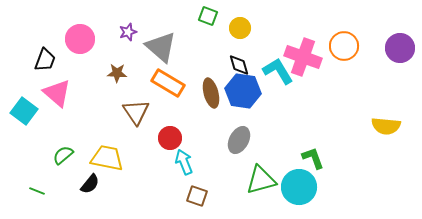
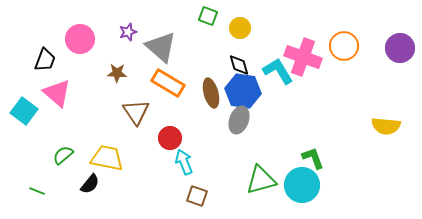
gray ellipse: moved 20 px up; rotated 8 degrees counterclockwise
cyan circle: moved 3 px right, 2 px up
